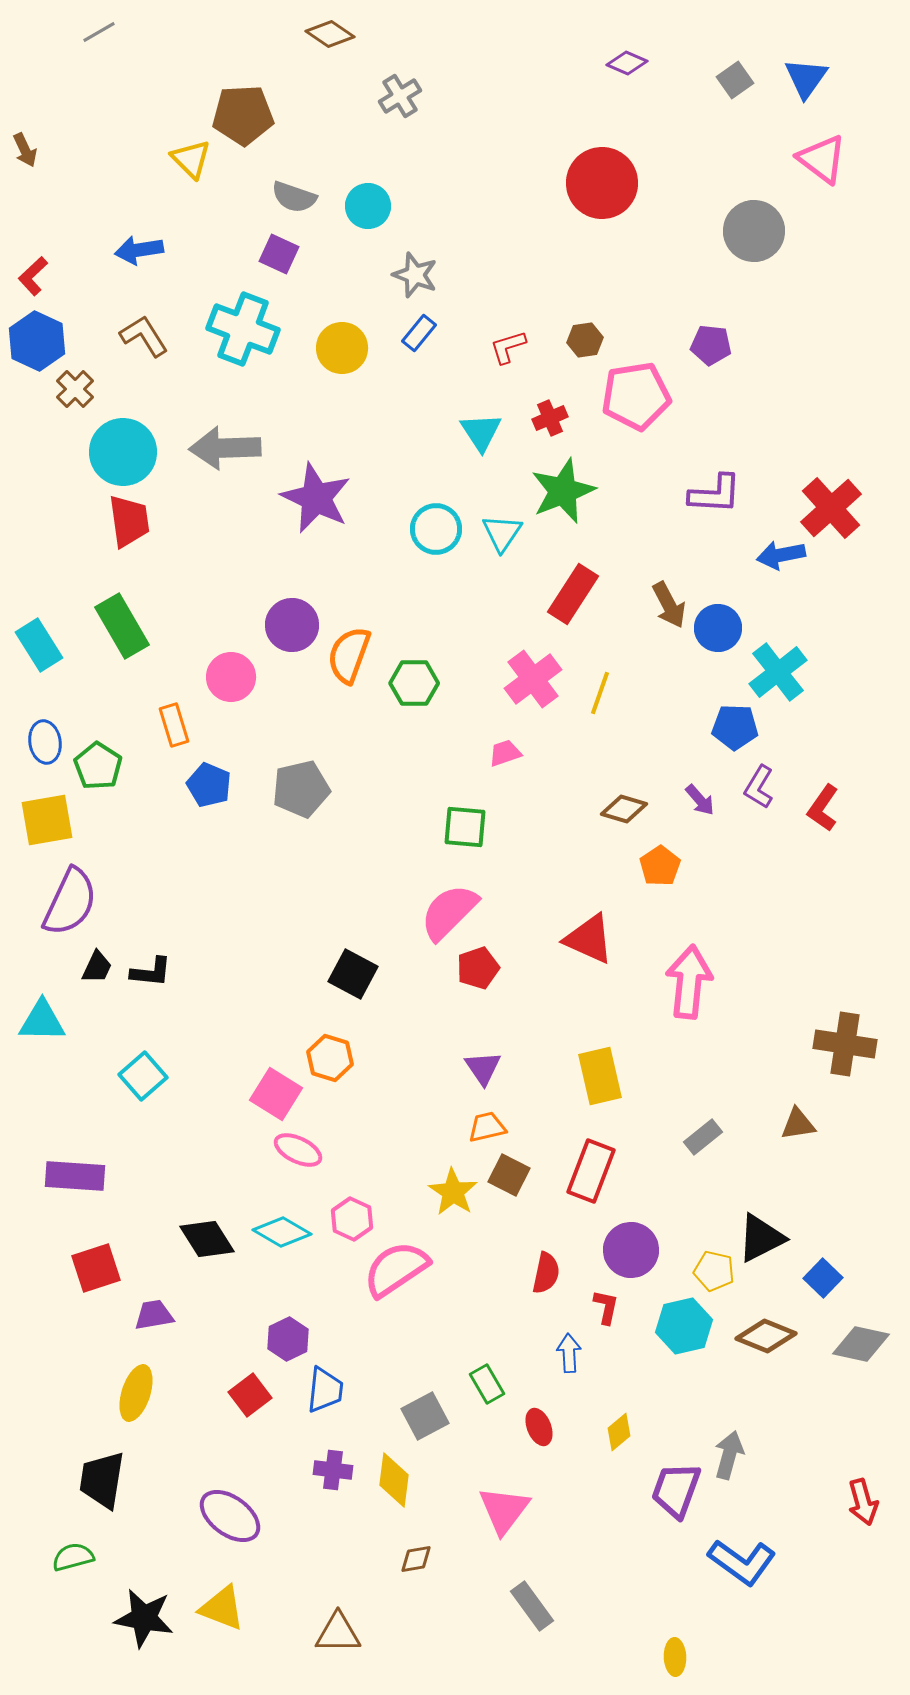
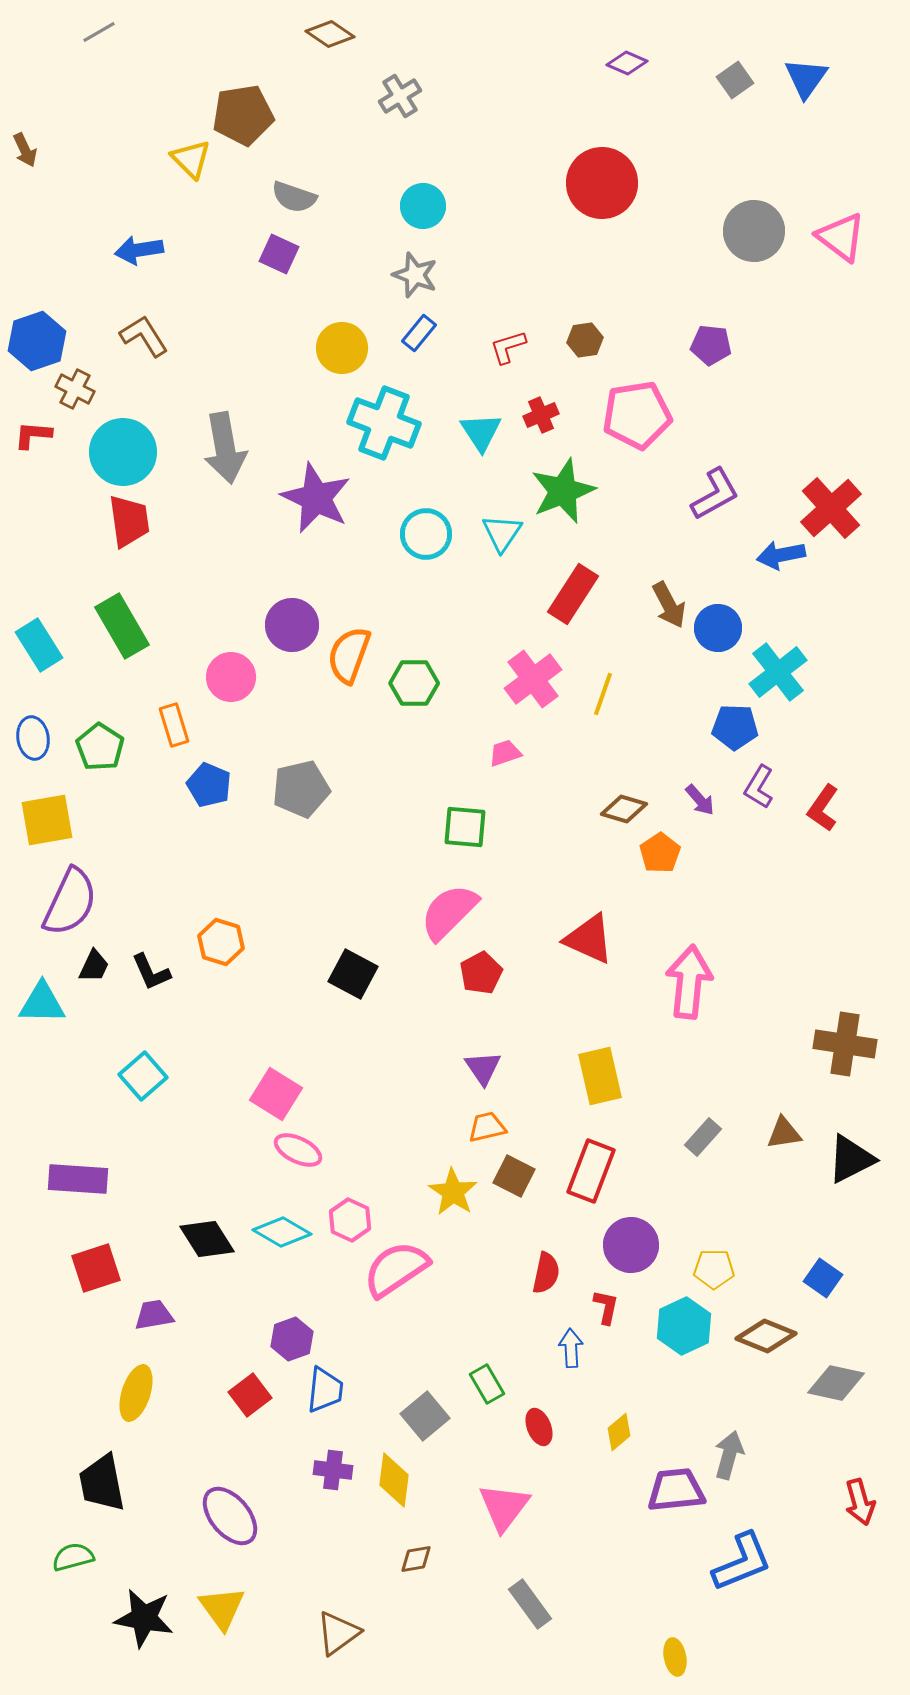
brown pentagon at (243, 115): rotated 6 degrees counterclockwise
pink triangle at (822, 159): moved 19 px right, 78 px down
cyan circle at (368, 206): moved 55 px right
red L-shape at (33, 276): moved 159 px down; rotated 48 degrees clockwise
cyan cross at (243, 329): moved 141 px right, 94 px down
blue hexagon at (37, 341): rotated 16 degrees clockwise
brown cross at (75, 389): rotated 18 degrees counterclockwise
pink pentagon at (636, 396): moved 1 px right, 19 px down
red cross at (550, 418): moved 9 px left, 3 px up
gray arrow at (225, 448): rotated 98 degrees counterclockwise
purple L-shape at (715, 494): rotated 32 degrees counterclockwise
cyan circle at (436, 529): moved 10 px left, 5 px down
yellow line at (600, 693): moved 3 px right, 1 px down
blue ellipse at (45, 742): moved 12 px left, 4 px up
green pentagon at (98, 766): moved 2 px right, 19 px up
orange pentagon at (660, 866): moved 13 px up
black trapezoid at (97, 967): moved 3 px left, 1 px up
red pentagon at (478, 968): moved 3 px right, 5 px down; rotated 9 degrees counterclockwise
black L-shape at (151, 972): rotated 60 degrees clockwise
cyan triangle at (42, 1021): moved 18 px up
orange hexagon at (330, 1058): moved 109 px left, 116 px up
brown triangle at (798, 1124): moved 14 px left, 9 px down
gray rectangle at (703, 1137): rotated 9 degrees counterclockwise
brown square at (509, 1175): moved 5 px right, 1 px down
purple rectangle at (75, 1176): moved 3 px right, 3 px down
pink hexagon at (352, 1219): moved 2 px left, 1 px down
black triangle at (761, 1238): moved 90 px right, 79 px up
purple circle at (631, 1250): moved 5 px up
yellow pentagon at (714, 1271): moved 2 px up; rotated 12 degrees counterclockwise
blue square at (823, 1278): rotated 9 degrees counterclockwise
cyan hexagon at (684, 1326): rotated 12 degrees counterclockwise
purple hexagon at (288, 1339): moved 4 px right; rotated 6 degrees clockwise
gray diamond at (861, 1344): moved 25 px left, 39 px down
blue arrow at (569, 1353): moved 2 px right, 5 px up
gray square at (425, 1416): rotated 12 degrees counterclockwise
black trapezoid at (102, 1480): moved 3 px down; rotated 20 degrees counterclockwise
purple trapezoid at (676, 1490): rotated 64 degrees clockwise
red arrow at (863, 1502): moved 3 px left
pink triangle at (504, 1510): moved 3 px up
purple ellipse at (230, 1516): rotated 14 degrees clockwise
blue L-shape at (742, 1562): rotated 58 degrees counterclockwise
gray rectangle at (532, 1606): moved 2 px left, 2 px up
yellow triangle at (222, 1608): rotated 33 degrees clockwise
brown triangle at (338, 1633): rotated 36 degrees counterclockwise
yellow ellipse at (675, 1657): rotated 9 degrees counterclockwise
